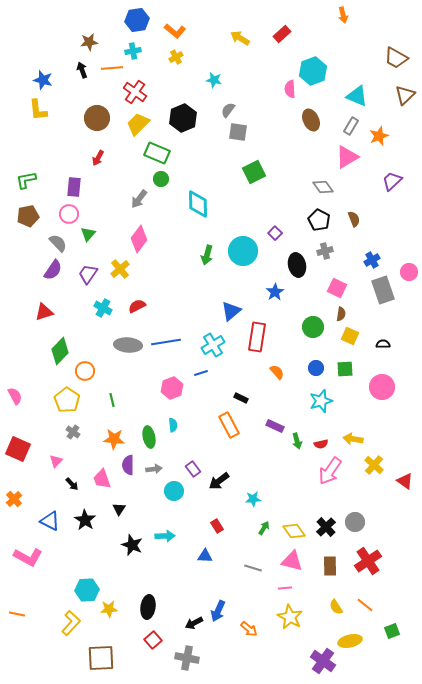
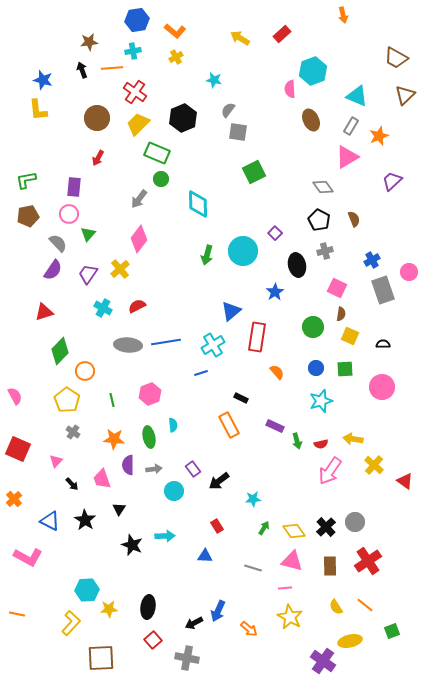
pink hexagon at (172, 388): moved 22 px left, 6 px down
